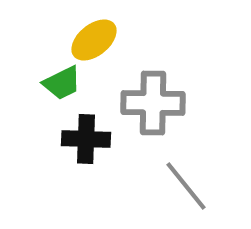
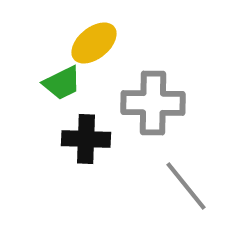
yellow ellipse: moved 3 px down
